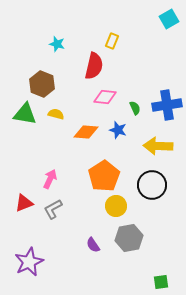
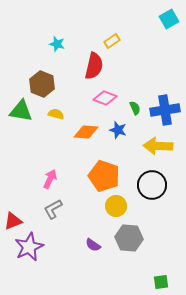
yellow rectangle: rotated 35 degrees clockwise
pink diamond: moved 1 px down; rotated 15 degrees clockwise
blue cross: moved 2 px left, 5 px down
green triangle: moved 4 px left, 3 px up
orange pentagon: rotated 20 degrees counterclockwise
red triangle: moved 11 px left, 18 px down
gray hexagon: rotated 16 degrees clockwise
purple semicircle: rotated 21 degrees counterclockwise
purple star: moved 15 px up
